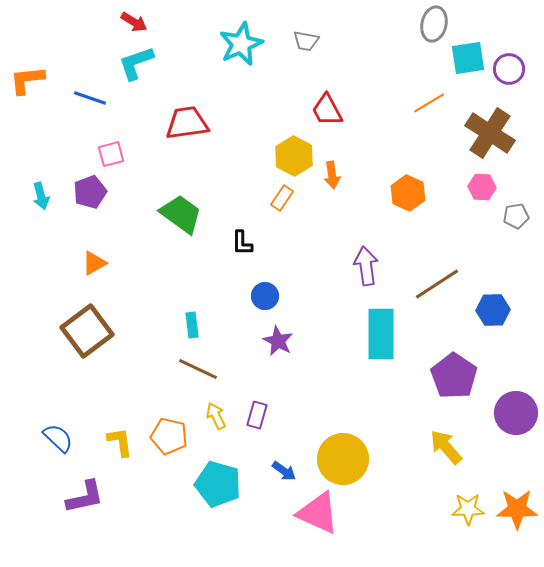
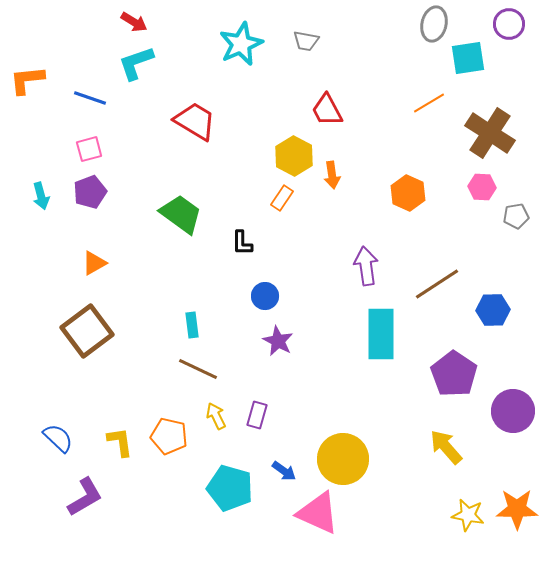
purple circle at (509, 69): moved 45 px up
red trapezoid at (187, 123): moved 8 px right, 2 px up; rotated 39 degrees clockwise
pink square at (111, 154): moved 22 px left, 5 px up
purple pentagon at (454, 376): moved 2 px up
purple circle at (516, 413): moved 3 px left, 2 px up
cyan pentagon at (218, 484): moved 12 px right, 4 px down
purple L-shape at (85, 497): rotated 18 degrees counterclockwise
yellow star at (468, 509): moved 6 px down; rotated 12 degrees clockwise
